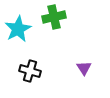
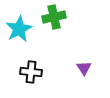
cyan star: moved 1 px right
black cross: moved 1 px right, 1 px down; rotated 10 degrees counterclockwise
